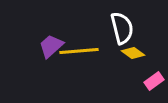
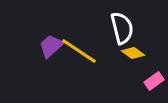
yellow line: rotated 39 degrees clockwise
